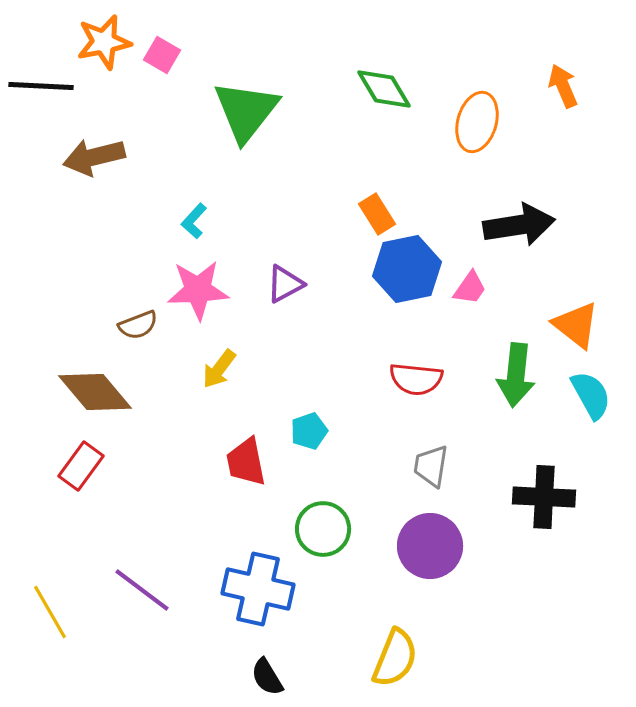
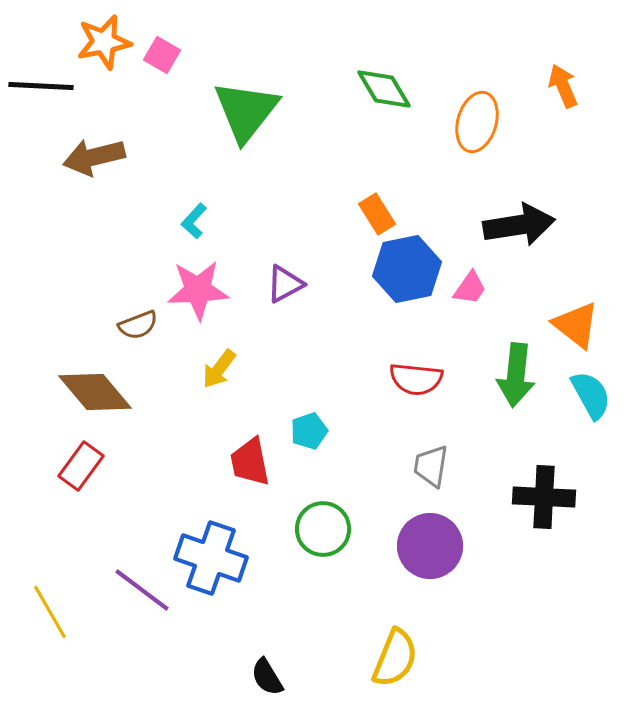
red trapezoid: moved 4 px right
blue cross: moved 47 px left, 31 px up; rotated 6 degrees clockwise
